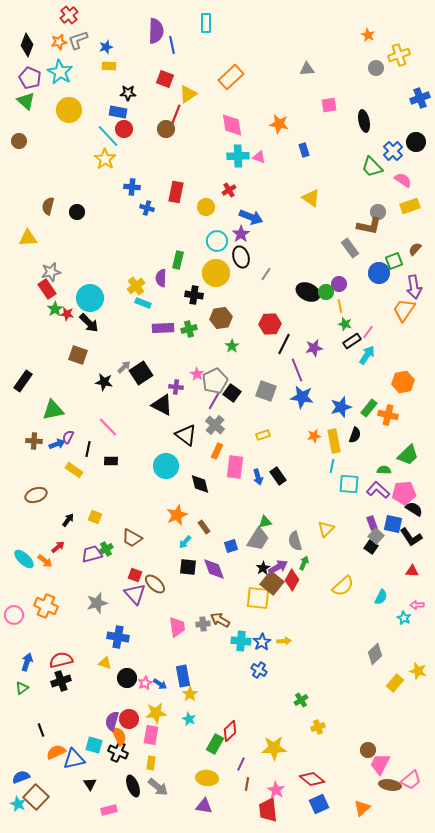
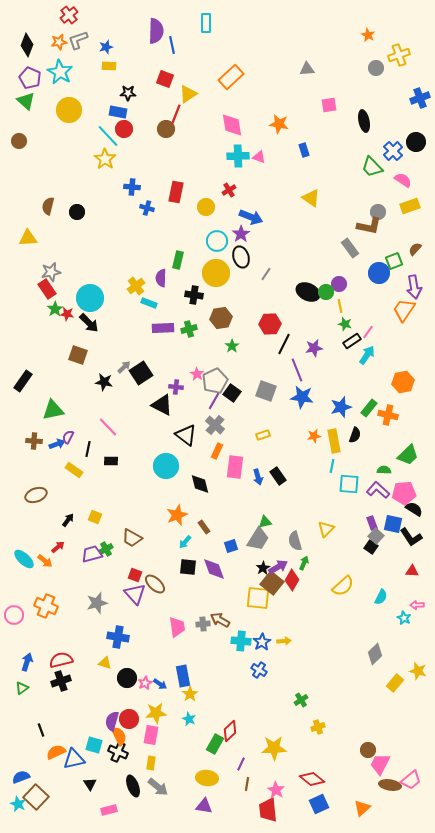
cyan rectangle at (143, 303): moved 6 px right
